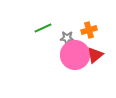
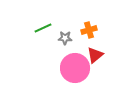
gray star: moved 2 px left
pink circle: moved 13 px down
